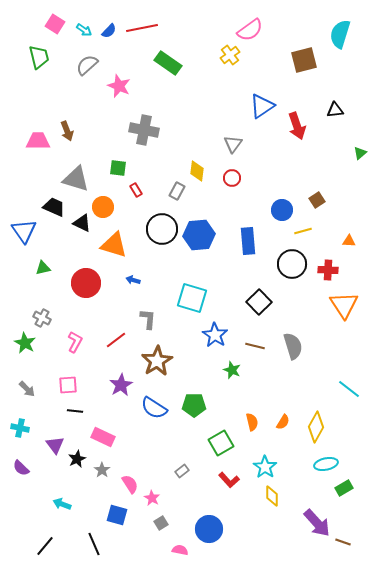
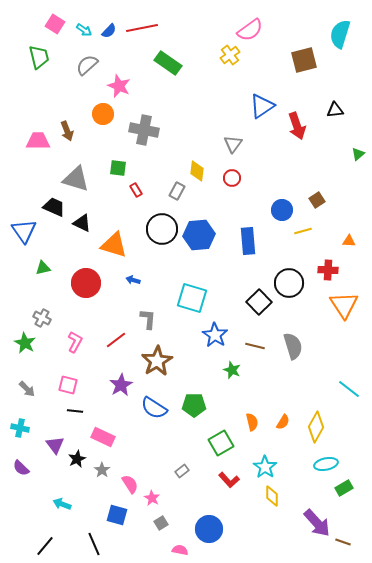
green triangle at (360, 153): moved 2 px left, 1 px down
orange circle at (103, 207): moved 93 px up
black circle at (292, 264): moved 3 px left, 19 px down
pink square at (68, 385): rotated 18 degrees clockwise
